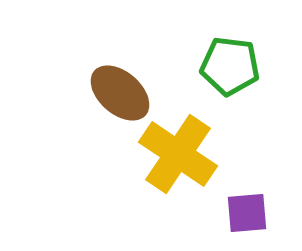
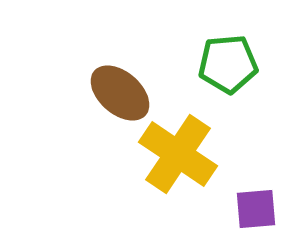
green pentagon: moved 2 px left, 2 px up; rotated 12 degrees counterclockwise
purple square: moved 9 px right, 4 px up
